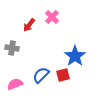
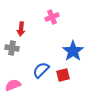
pink cross: rotated 24 degrees clockwise
red arrow: moved 8 px left, 4 px down; rotated 32 degrees counterclockwise
blue star: moved 2 px left, 5 px up
blue semicircle: moved 5 px up
pink semicircle: moved 2 px left, 1 px down
